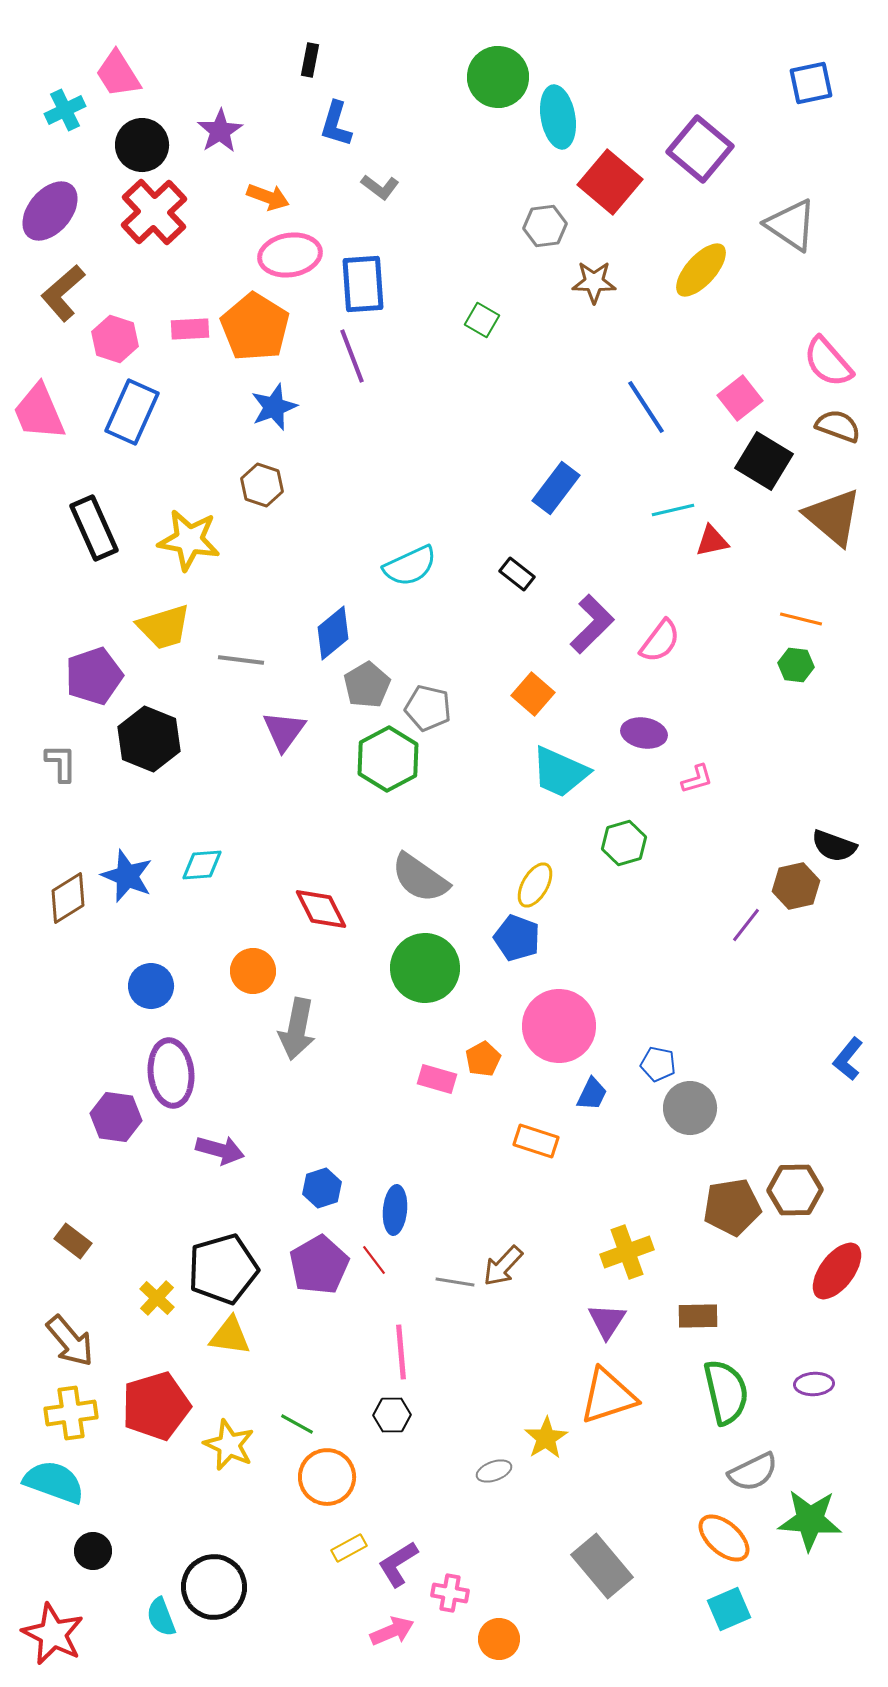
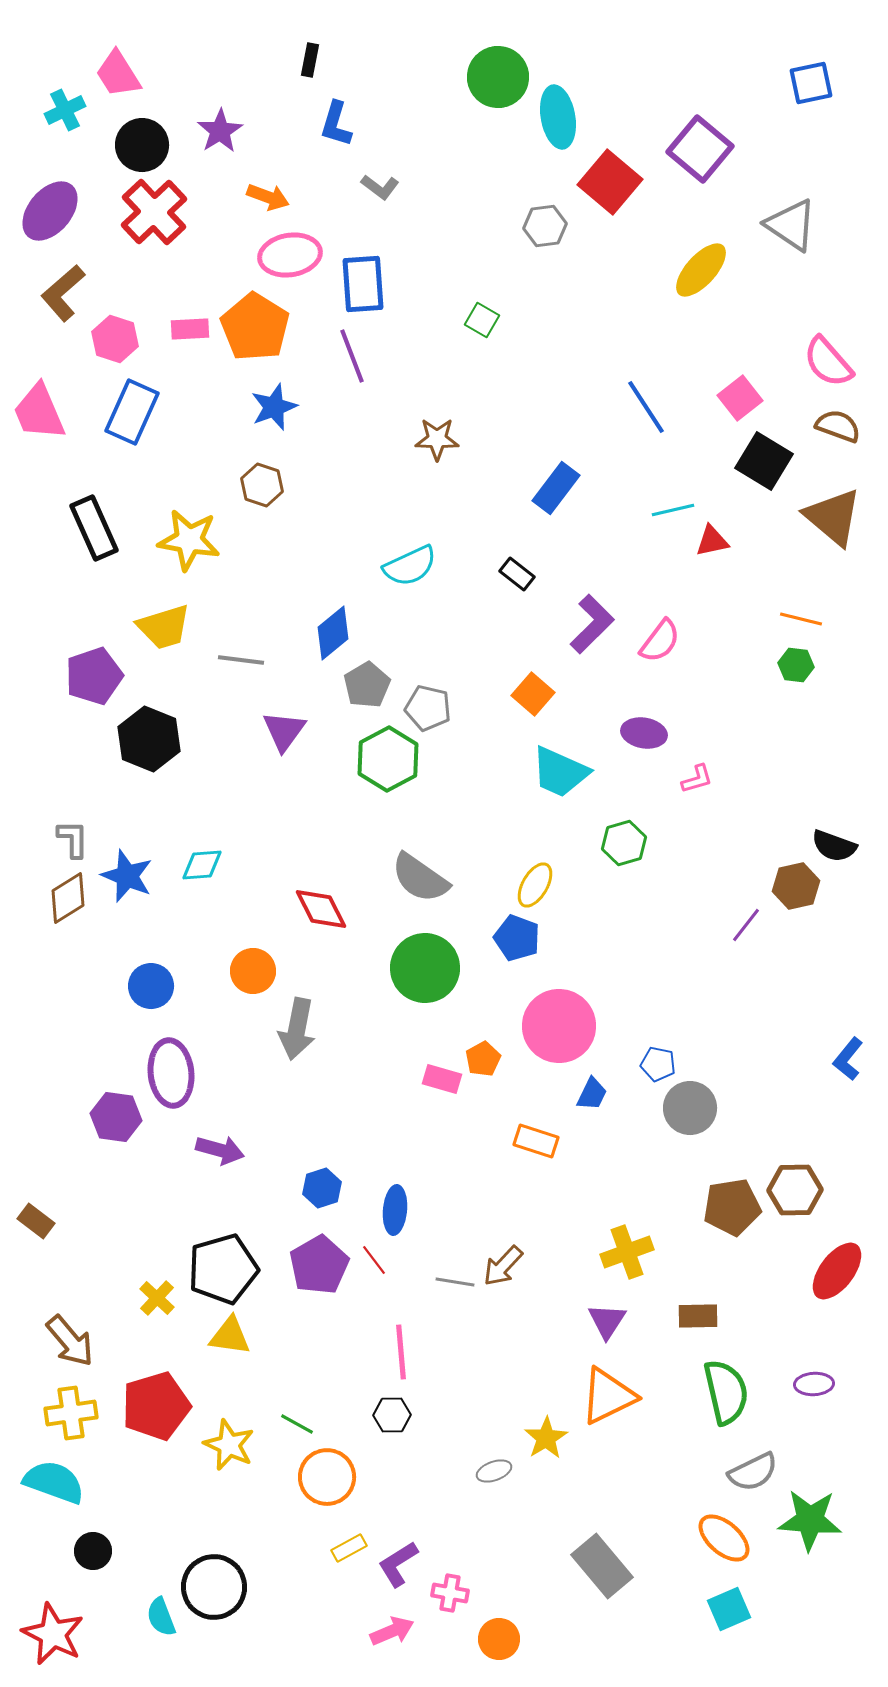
brown star at (594, 282): moved 157 px left, 157 px down
gray L-shape at (61, 763): moved 12 px right, 76 px down
pink rectangle at (437, 1079): moved 5 px right
brown rectangle at (73, 1241): moved 37 px left, 20 px up
orange triangle at (608, 1396): rotated 8 degrees counterclockwise
